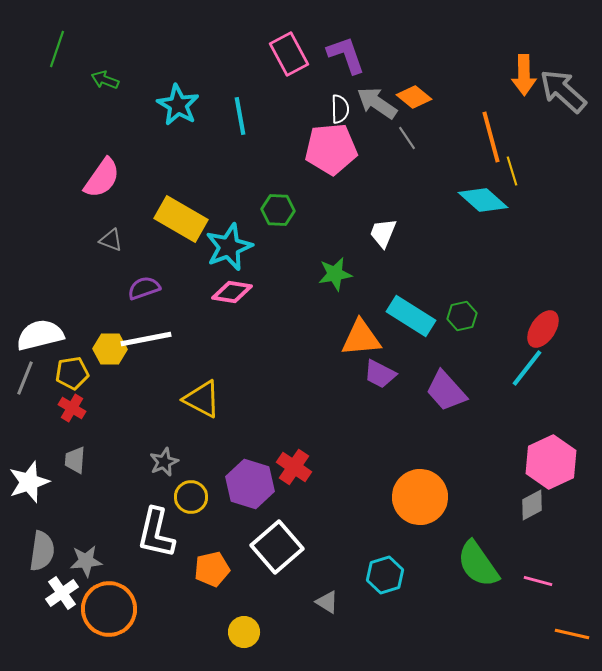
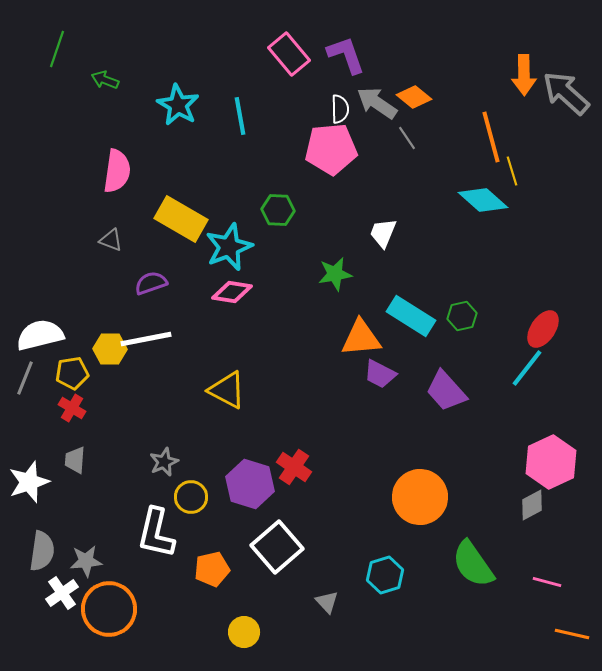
pink rectangle at (289, 54): rotated 12 degrees counterclockwise
gray arrow at (563, 91): moved 3 px right, 2 px down
pink semicircle at (102, 178): moved 15 px right, 7 px up; rotated 27 degrees counterclockwise
purple semicircle at (144, 288): moved 7 px right, 5 px up
yellow triangle at (202, 399): moved 25 px right, 9 px up
green semicircle at (478, 564): moved 5 px left
pink line at (538, 581): moved 9 px right, 1 px down
gray triangle at (327, 602): rotated 15 degrees clockwise
